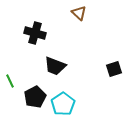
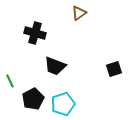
brown triangle: rotated 42 degrees clockwise
black pentagon: moved 2 px left, 2 px down
cyan pentagon: rotated 15 degrees clockwise
